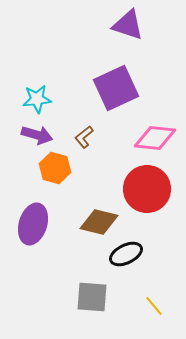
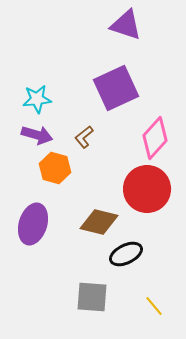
purple triangle: moved 2 px left
pink diamond: rotated 54 degrees counterclockwise
